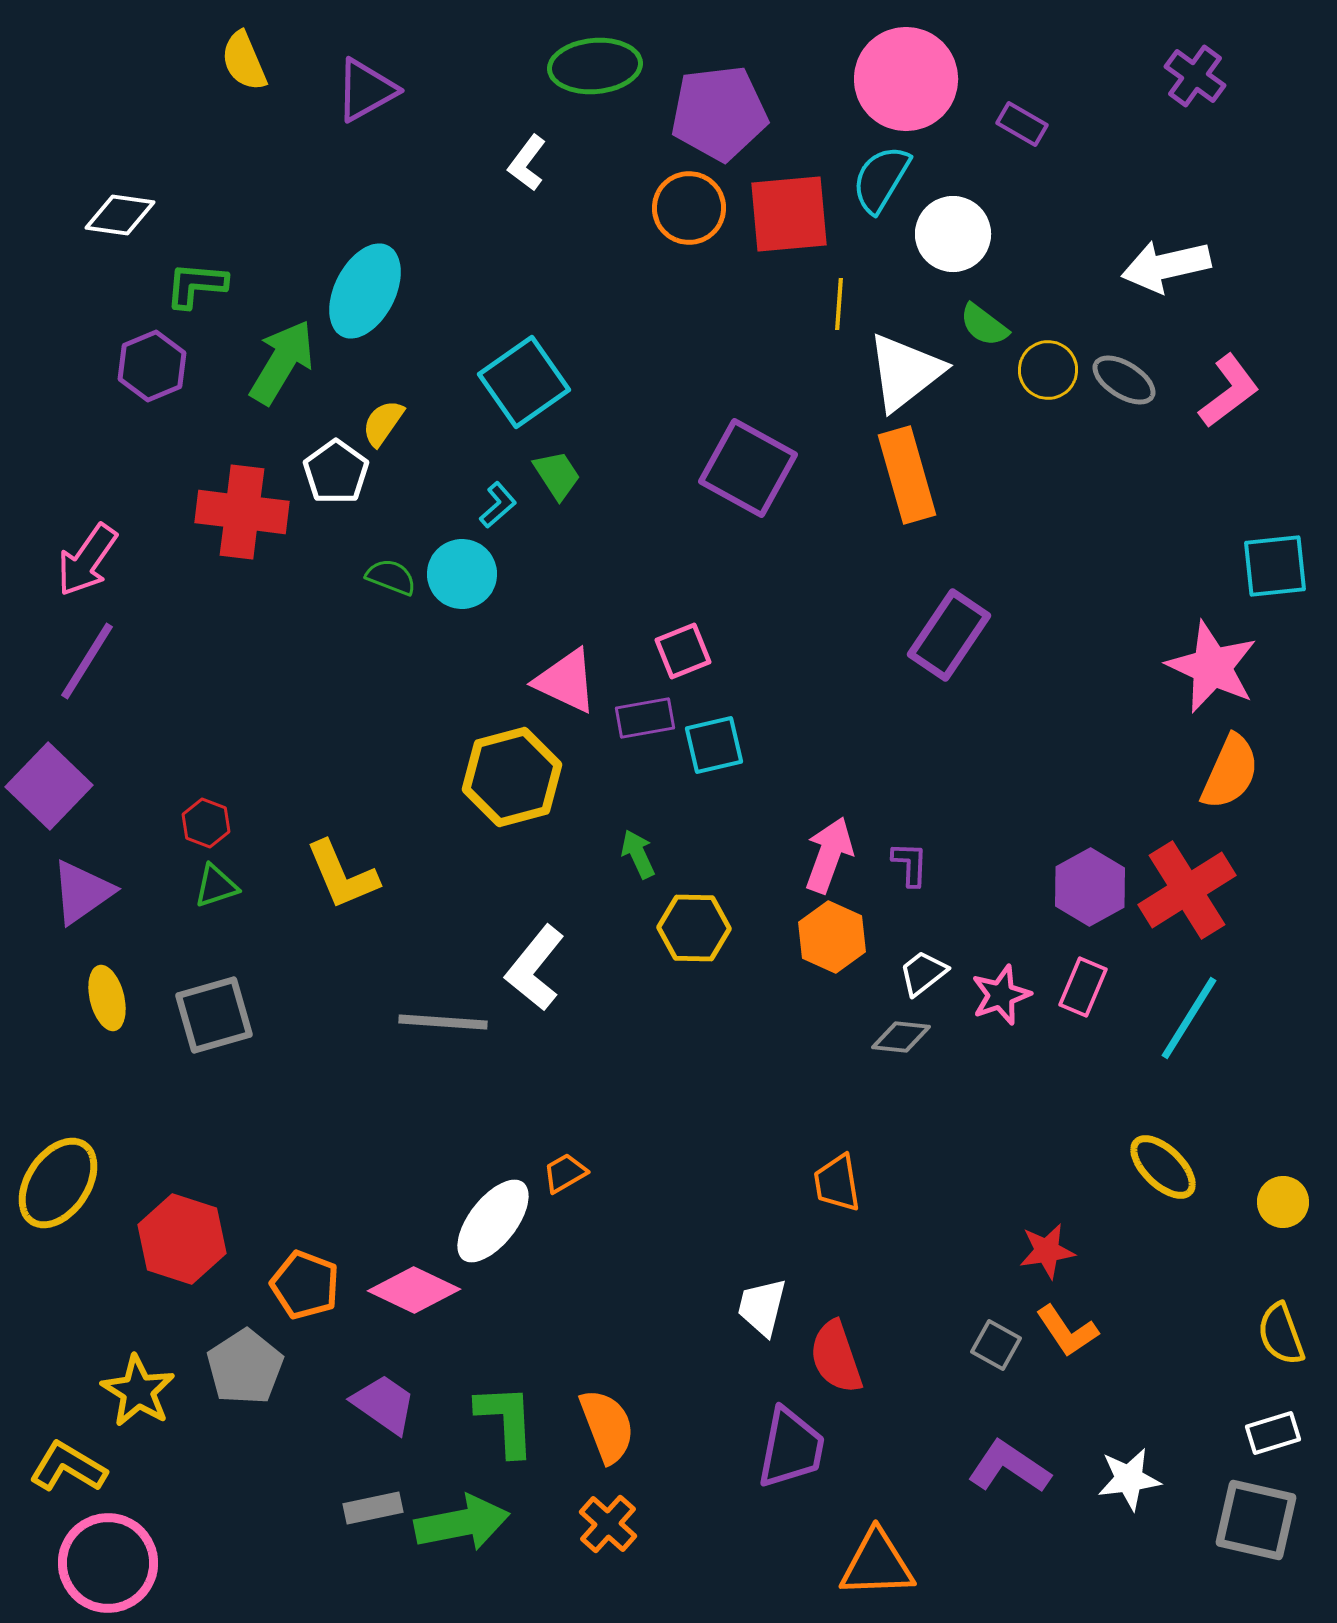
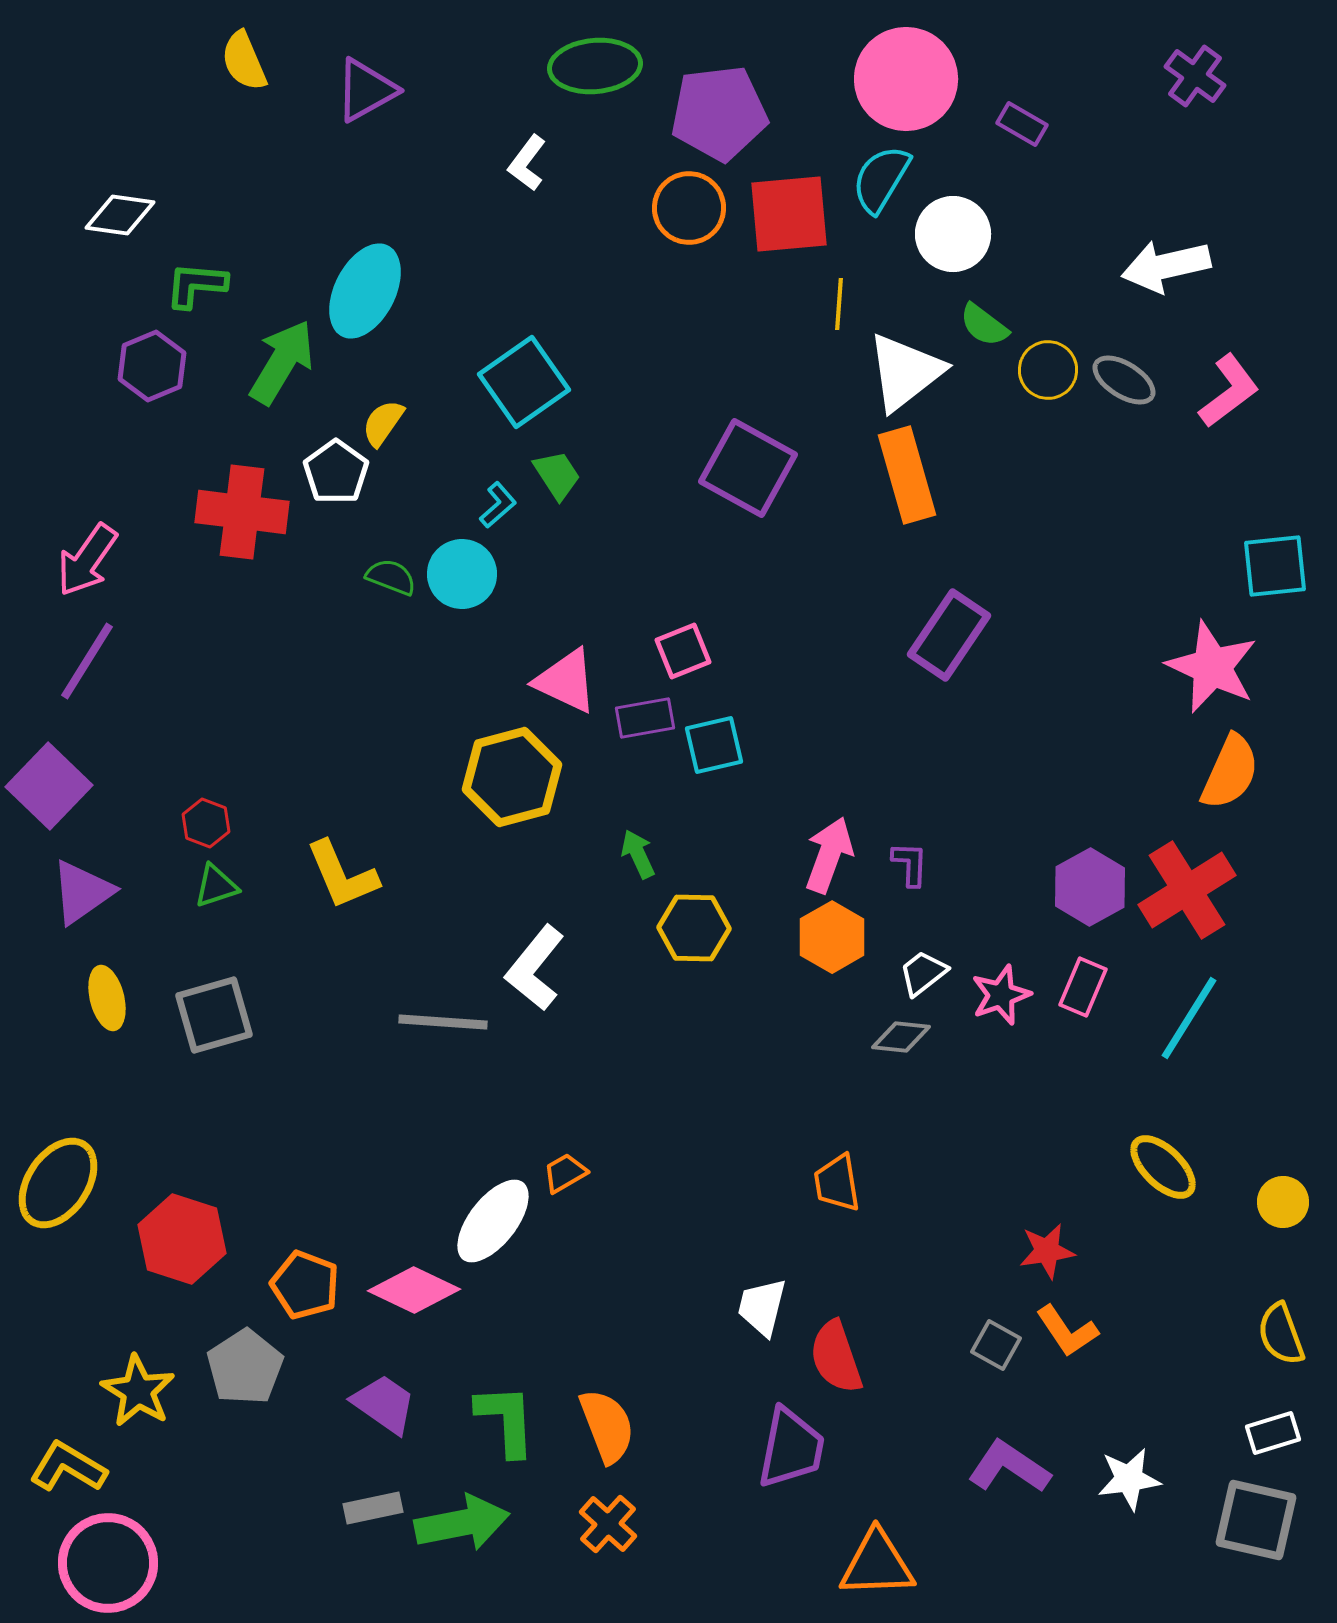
orange hexagon at (832, 937): rotated 6 degrees clockwise
